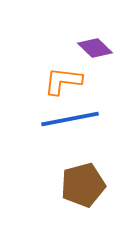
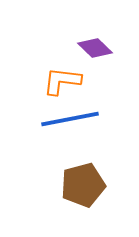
orange L-shape: moved 1 px left
